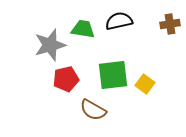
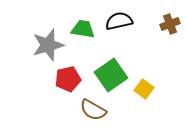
brown cross: rotated 12 degrees counterclockwise
gray star: moved 2 px left
green square: moved 2 px left; rotated 28 degrees counterclockwise
red pentagon: moved 2 px right
yellow square: moved 1 px left, 5 px down
